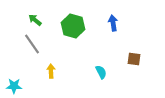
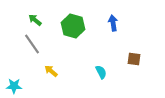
yellow arrow: rotated 48 degrees counterclockwise
